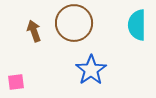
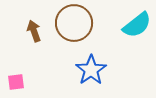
cyan semicircle: rotated 128 degrees counterclockwise
